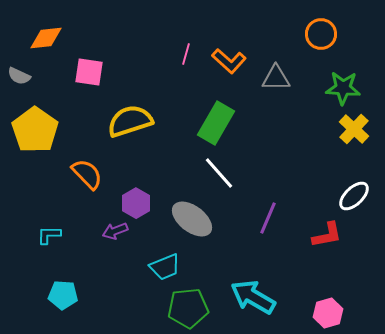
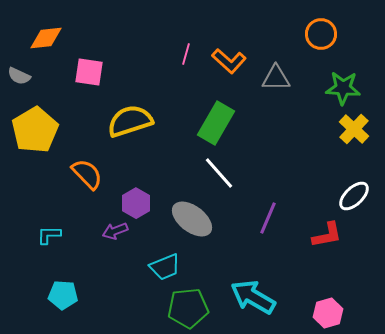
yellow pentagon: rotated 6 degrees clockwise
